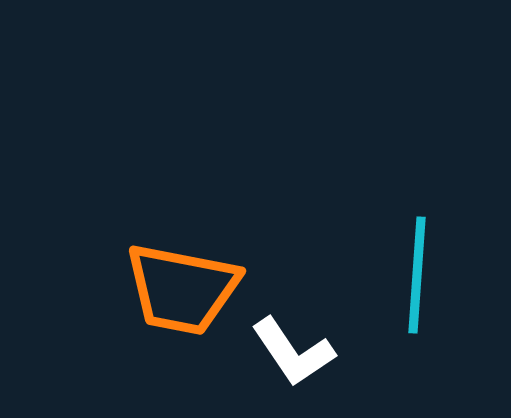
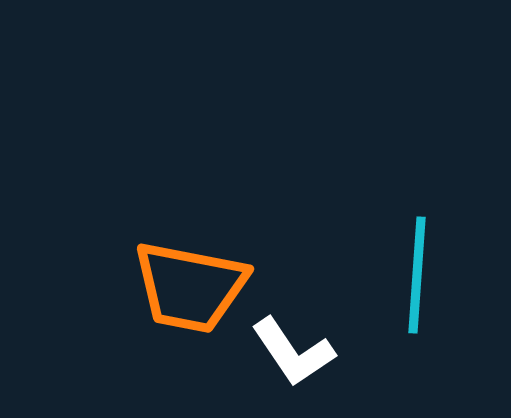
orange trapezoid: moved 8 px right, 2 px up
